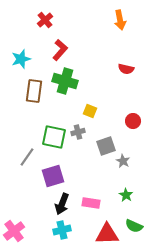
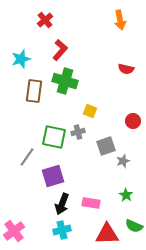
gray star: rotated 24 degrees clockwise
